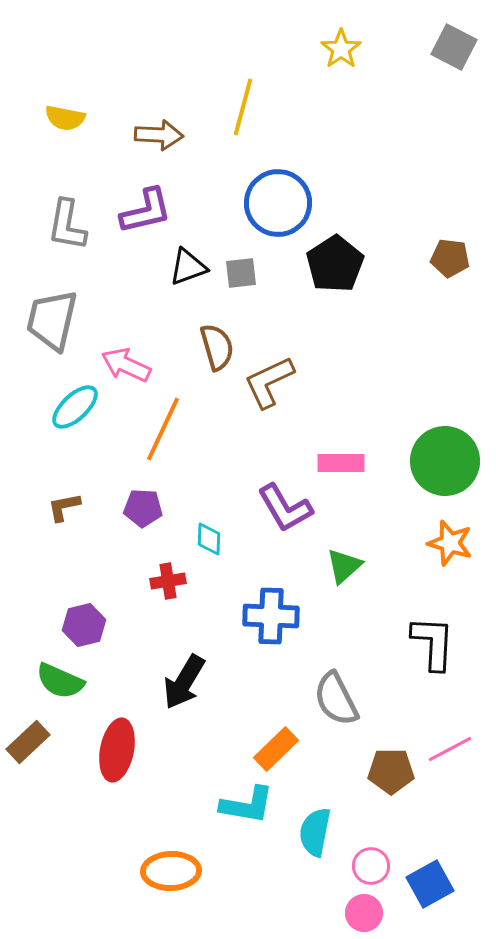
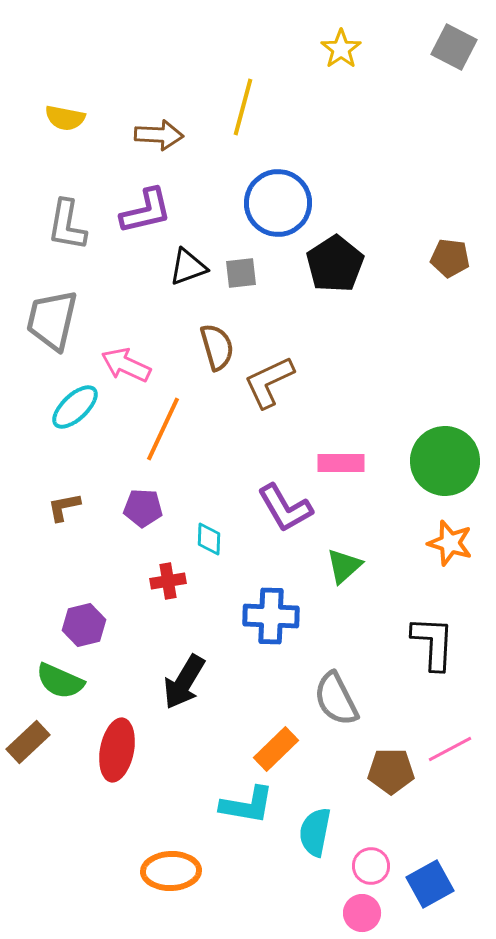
pink circle at (364, 913): moved 2 px left
